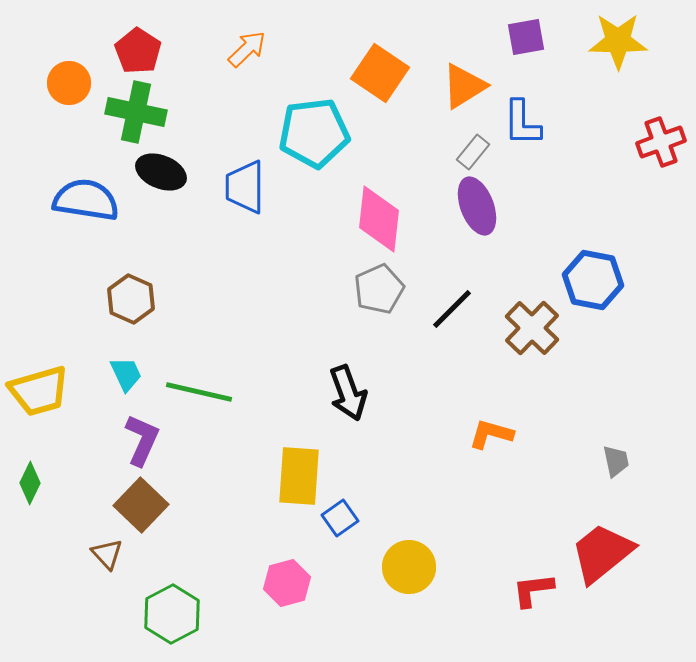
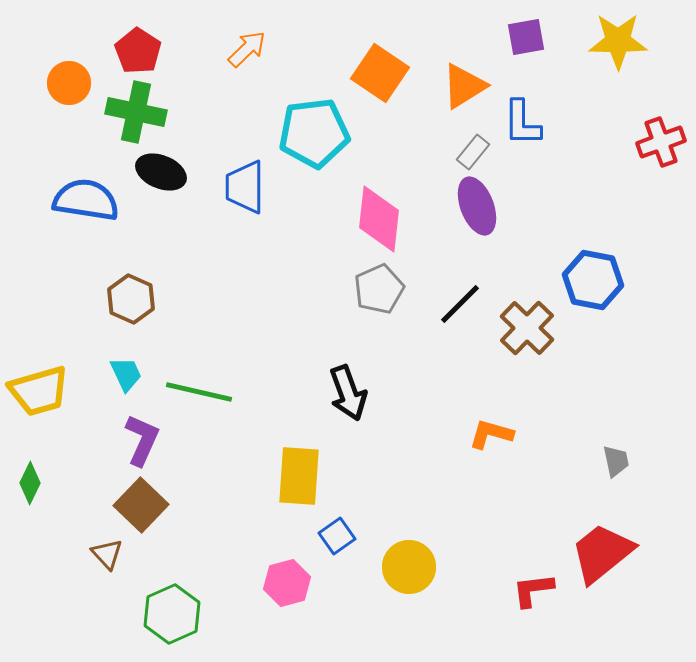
black line: moved 8 px right, 5 px up
brown cross: moved 5 px left
blue square: moved 3 px left, 18 px down
green hexagon: rotated 4 degrees clockwise
